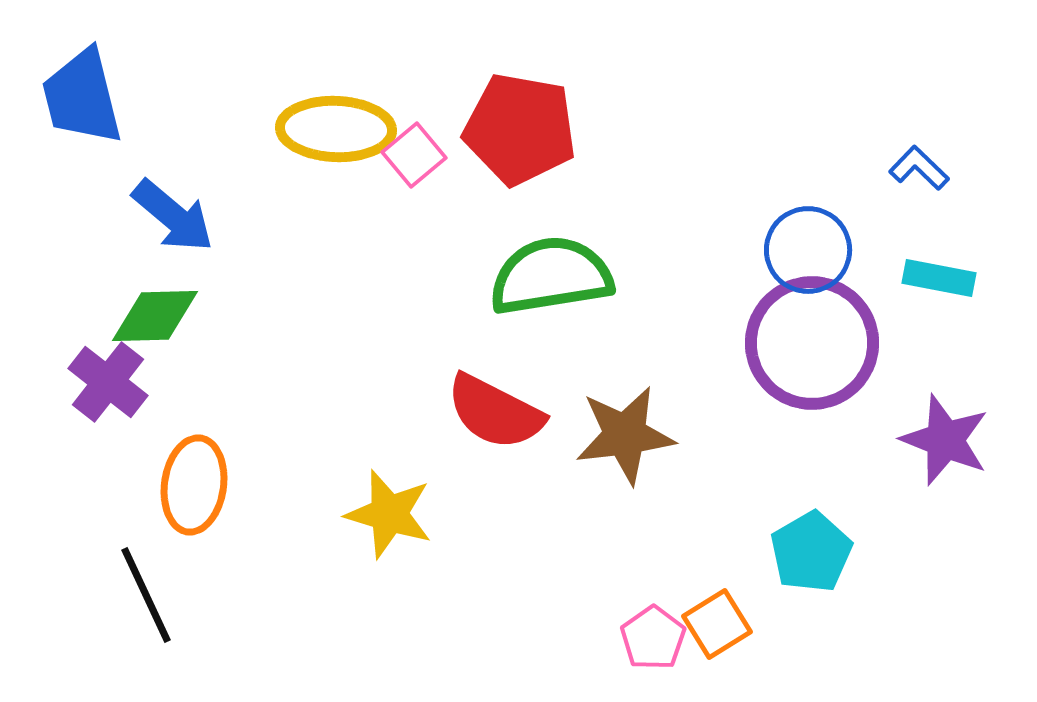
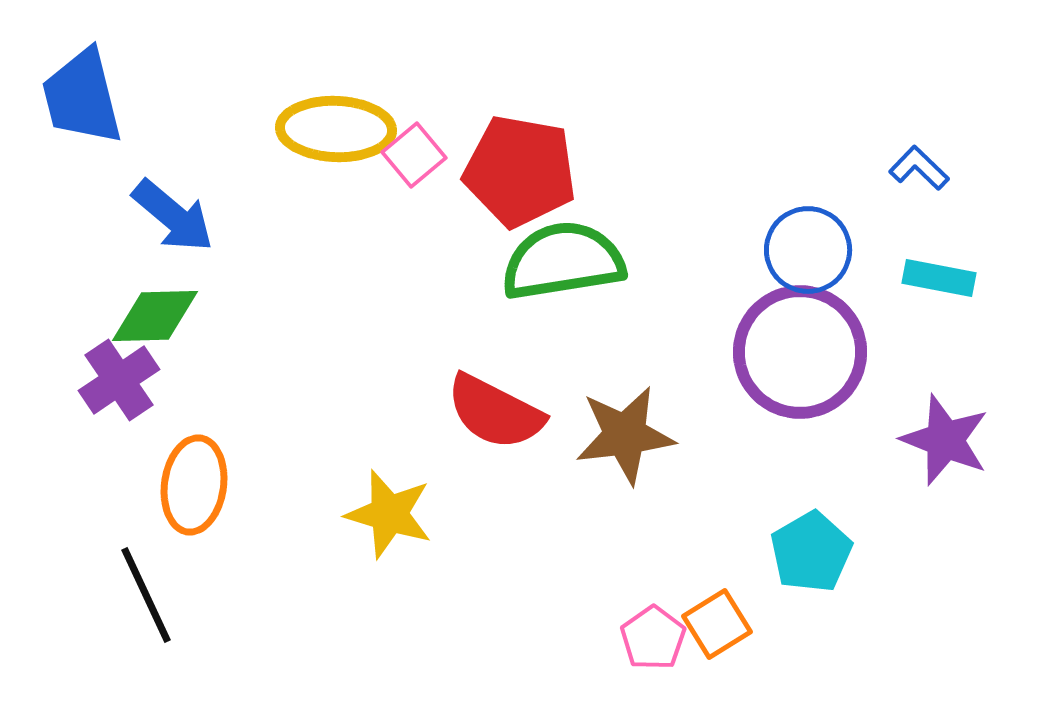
red pentagon: moved 42 px down
green semicircle: moved 12 px right, 15 px up
purple circle: moved 12 px left, 9 px down
purple cross: moved 11 px right, 2 px up; rotated 18 degrees clockwise
